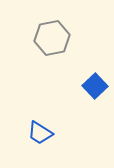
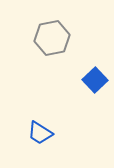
blue square: moved 6 px up
